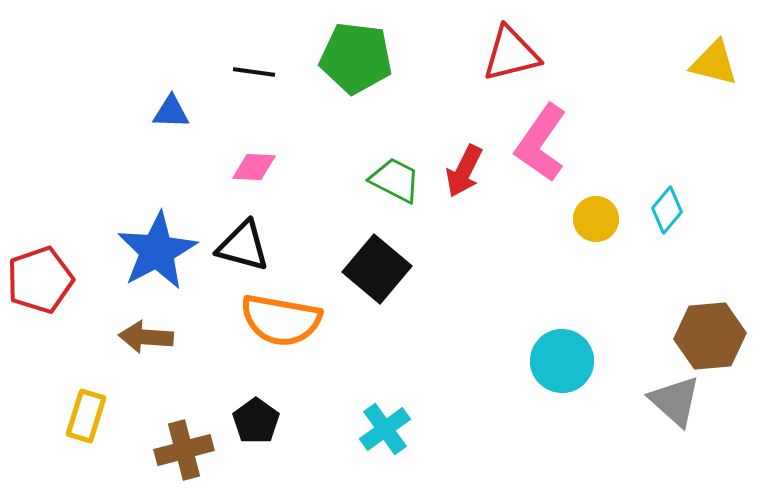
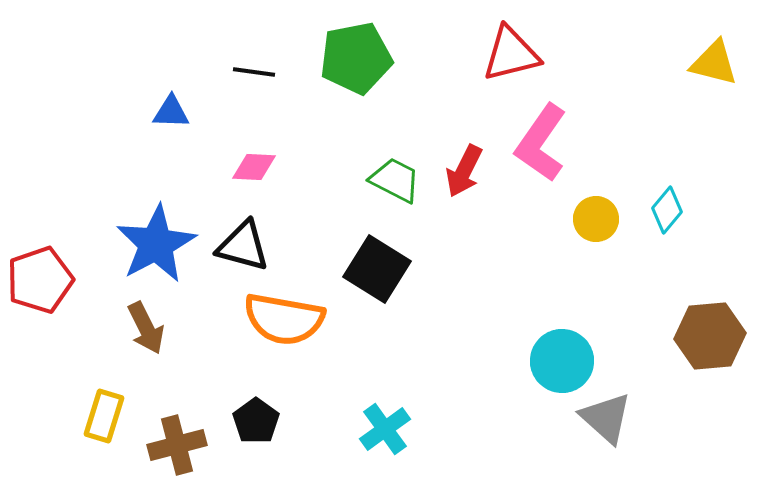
green pentagon: rotated 18 degrees counterclockwise
blue star: moved 1 px left, 7 px up
black square: rotated 8 degrees counterclockwise
orange semicircle: moved 3 px right, 1 px up
brown arrow: moved 9 px up; rotated 120 degrees counterclockwise
gray triangle: moved 69 px left, 17 px down
yellow rectangle: moved 18 px right
brown cross: moved 7 px left, 5 px up
